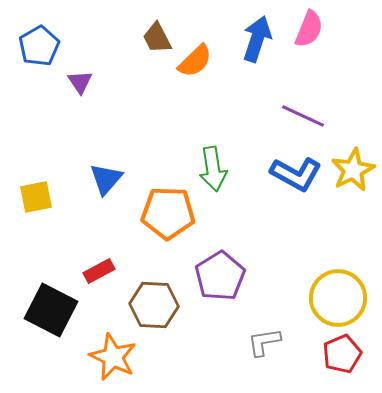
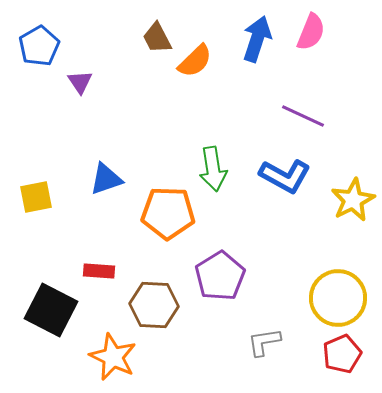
pink semicircle: moved 2 px right, 3 px down
yellow star: moved 30 px down
blue L-shape: moved 11 px left, 2 px down
blue triangle: rotated 30 degrees clockwise
red rectangle: rotated 32 degrees clockwise
